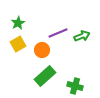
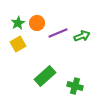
orange circle: moved 5 px left, 27 px up
